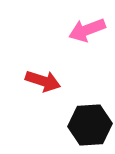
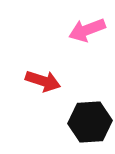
black hexagon: moved 3 px up
